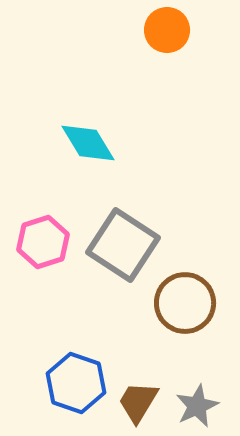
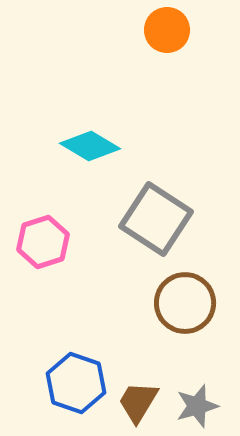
cyan diamond: moved 2 px right, 3 px down; rotated 28 degrees counterclockwise
gray square: moved 33 px right, 26 px up
gray star: rotated 9 degrees clockwise
